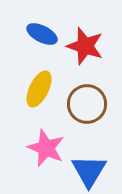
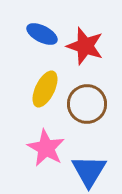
yellow ellipse: moved 6 px right
pink star: rotated 6 degrees clockwise
